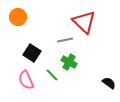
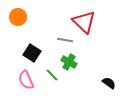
gray line: rotated 21 degrees clockwise
